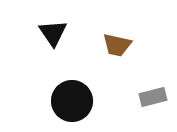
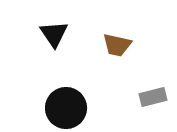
black triangle: moved 1 px right, 1 px down
black circle: moved 6 px left, 7 px down
